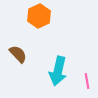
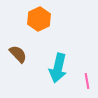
orange hexagon: moved 3 px down
cyan arrow: moved 3 px up
